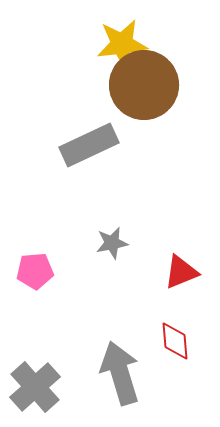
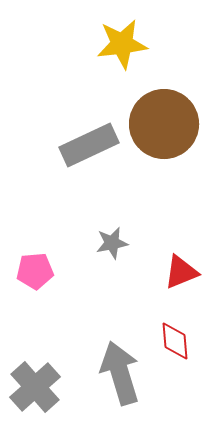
brown circle: moved 20 px right, 39 px down
